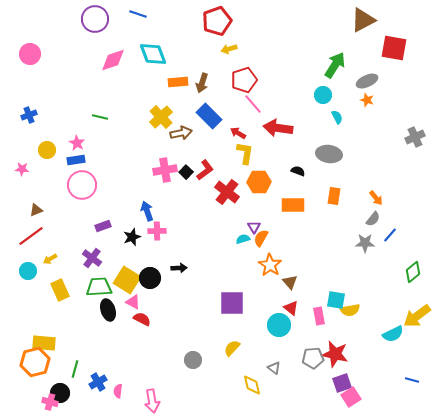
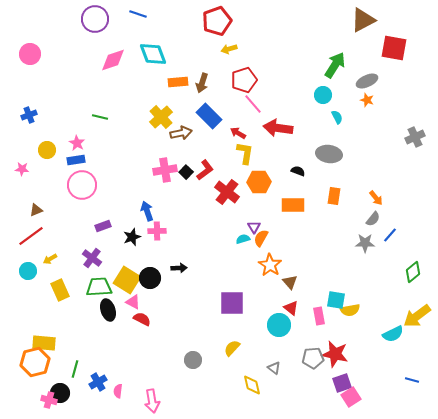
pink cross at (50, 402): moved 1 px left, 2 px up
